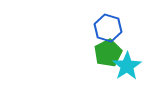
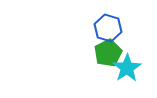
cyan star: moved 2 px down
